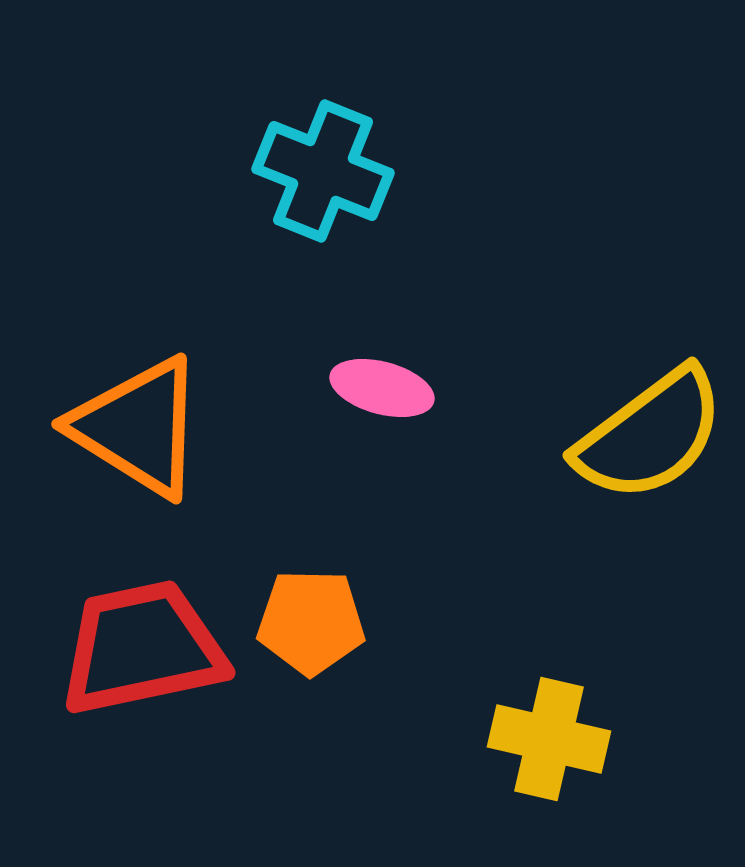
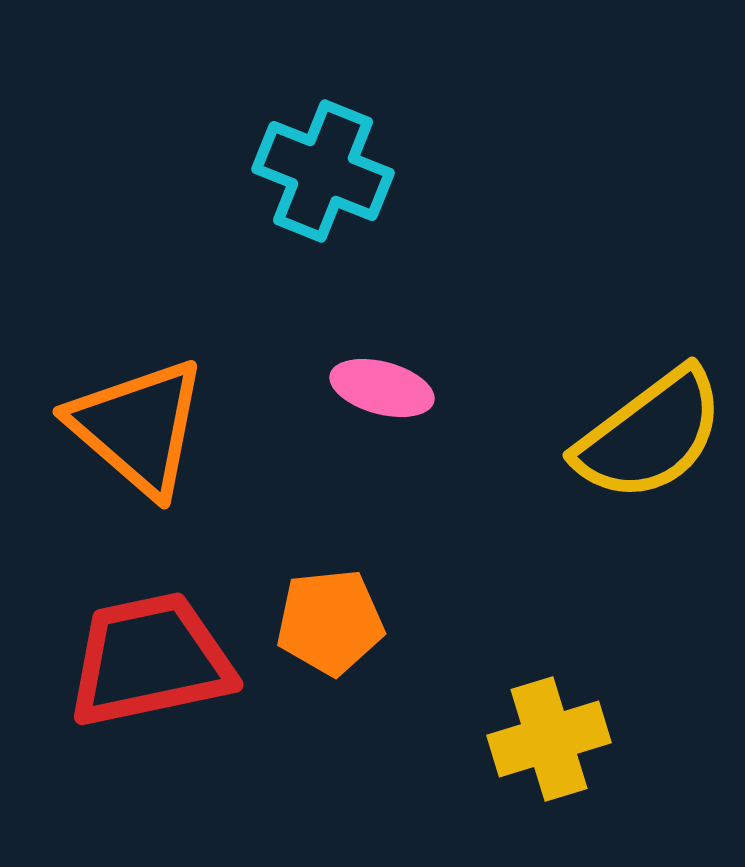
orange triangle: rotated 9 degrees clockwise
orange pentagon: moved 19 px right; rotated 7 degrees counterclockwise
red trapezoid: moved 8 px right, 12 px down
yellow cross: rotated 30 degrees counterclockwise
